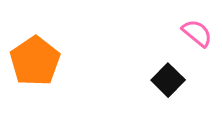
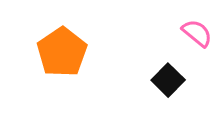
orange pentagon: moved 27 px right, 9 px up
